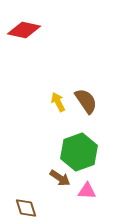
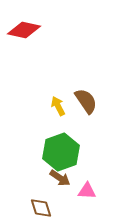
yellow arrow: moved 4 px down
green hexagon: moved 18 px left
brown diamond: moved 15 px right
